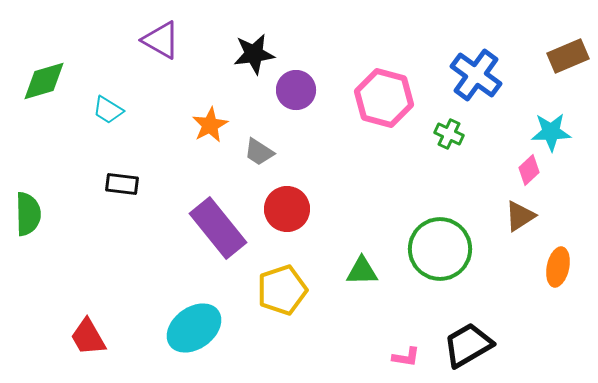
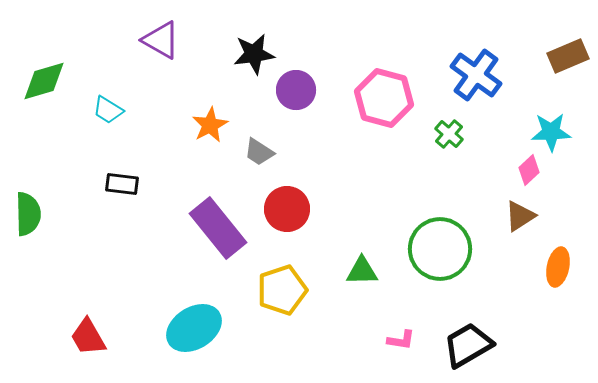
green cross: rotated 16 degrees clockwise
cyan ellipse: rotated 4 degrees clockwise
pink L-shape: moved 5 px left, 17 px up
